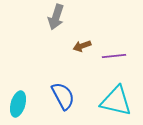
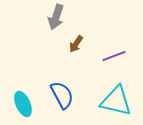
brown arrow: moved 6 px left, 2 px up; rotated 36 degrees counterclockwise
purple line: rotated 15 degrees counterclockwise
blue semicircle: moved 1 px left, 1 px up
cyan ellipse: moved 5 px right; rotated 40 degrees counterclockwise
